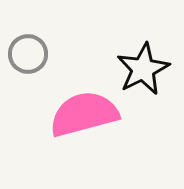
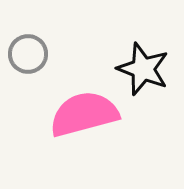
black star: rotated 24 degrees counterclockwise
